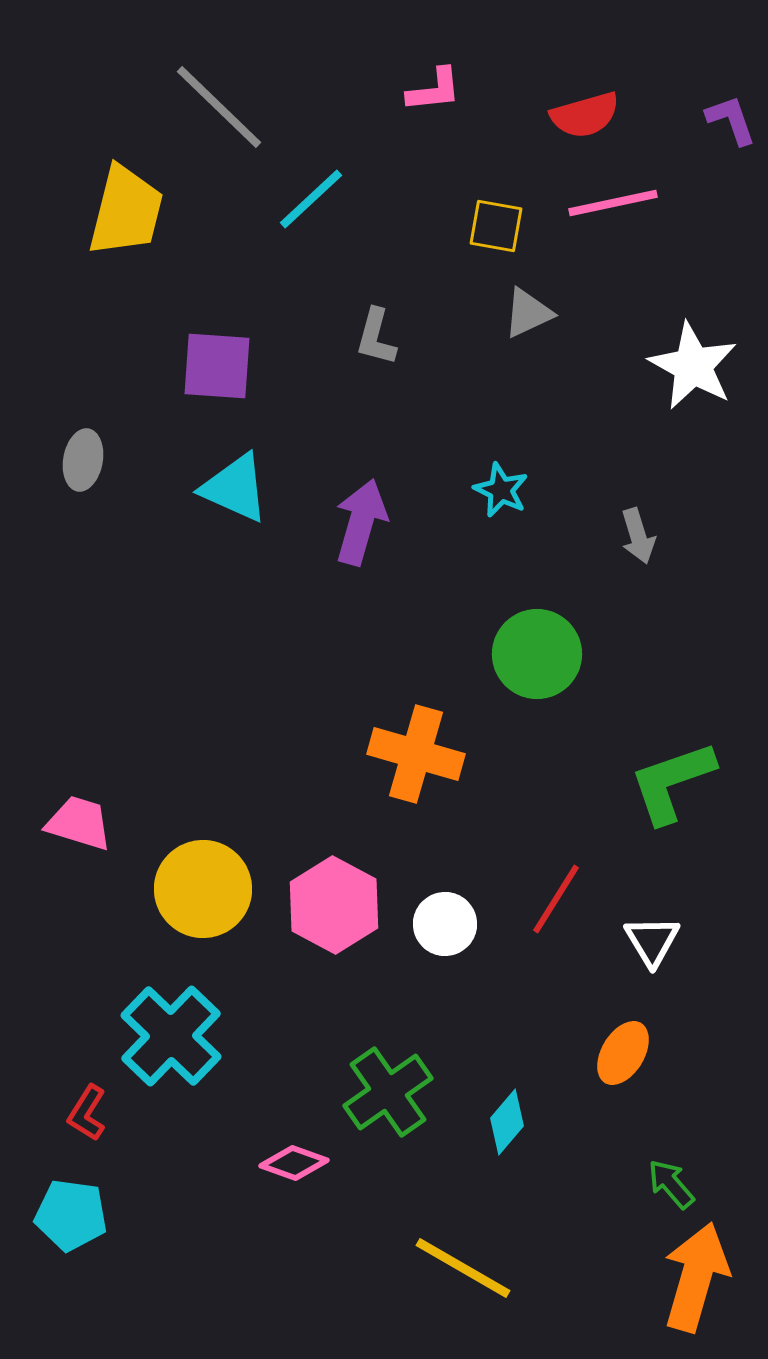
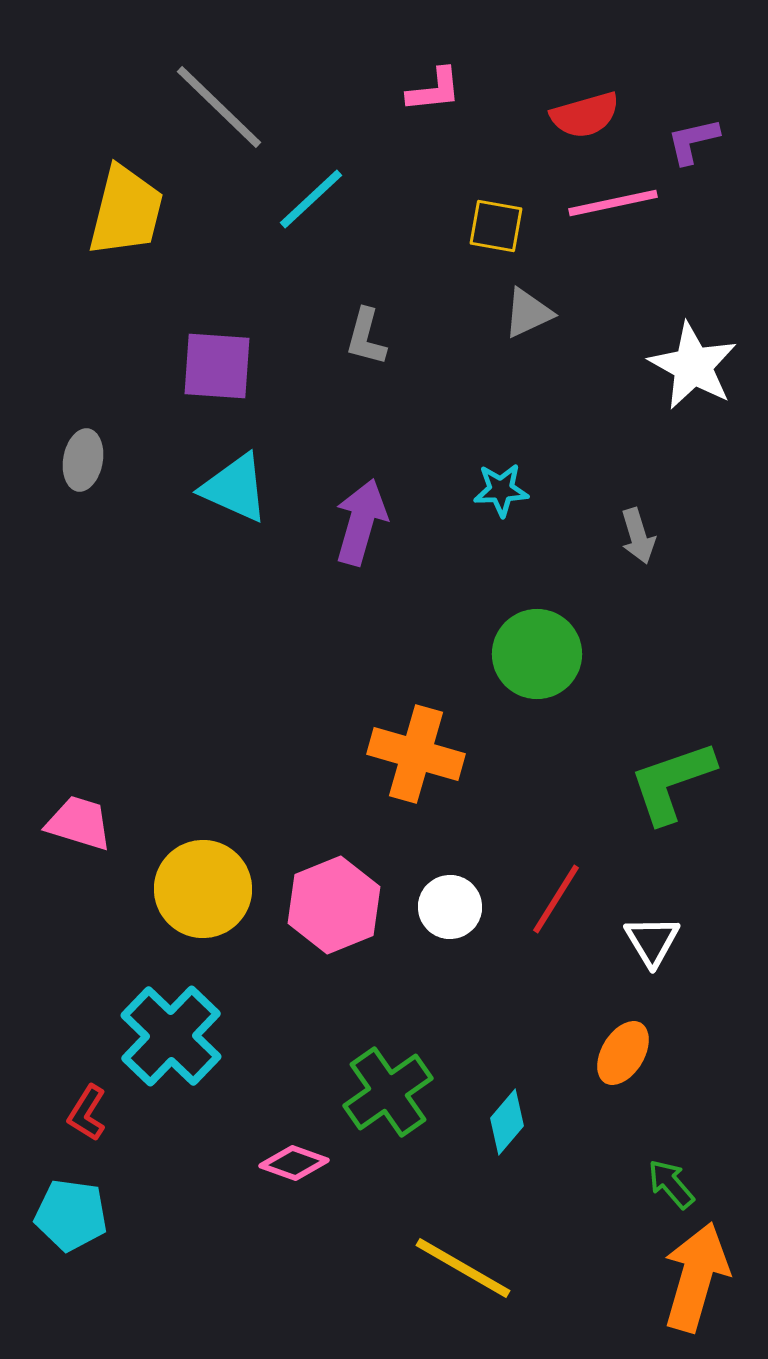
purple L-shape: moved 38 px left, 21 px down; rotated 84 degrees counterclockwise
gray L-shape: moved 10 px left
cyan star: rotated 28 degrees counterclockwise
pink hexagon: rotated 10 degrees clockwise
white circle: moved 5 px right, 17 px up
